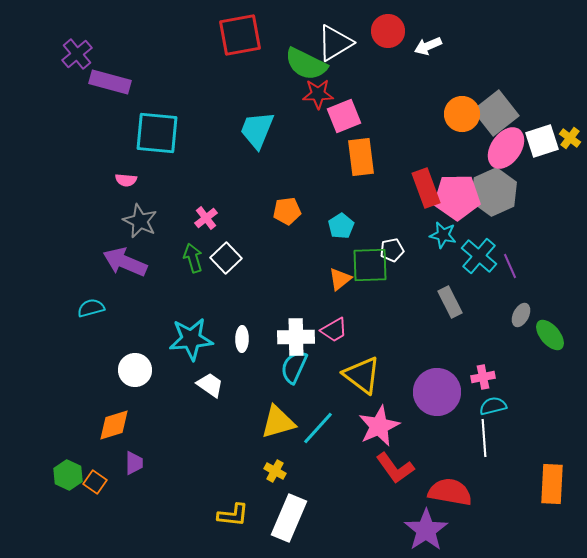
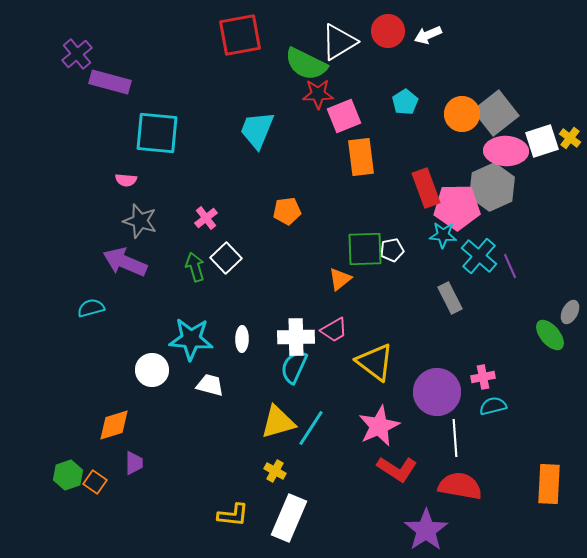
white triangle at (335, 43): moved 4 px right, 1 px up
white arrow at (428, 46): moved 11 px up
pink ellipse at (506, 148): moved 3 px down; rotated 57 degrees clockwise
gray hexagon at (494, 192): moved 2 px left, 5 px up
pink pentagon at (457, 197): moved 10 px down
gray star at (140, 221): rotated 8 degrees counterclockwise
cyan pentagon at (341, 226): moved 64 px right, 124 px up
cyan star at (443, 235): rotated 8 degrees counterclockwise
green arrow at (193, 258): moved 2 px right, 9 px down
green square at (370, 265): moved 5 px left, 16 px up
gray rectangle at (450, 302): moved 4 px up
gray ellipse at (521, 315): moved 49 px right, 3 px up
cyan star at (191, 339): rotated 9 degrees clockwise
white circle at (135, 370): moved 17 px right
yellow triangle at (362, 375): moved 13 px right, 13 px up
white trapezoid at (210, 385): rotated 20 degrees counterclockwise
cyan line at (318, 428): moved 7 px left; rotated 9 degrees counterclockwise
white line at (484, 438): moved 29 px left
red L-shape at (395, 468): moved 2 px right, 1 px down; rotated 21 degrees counterclockwise
green hexagon at (68, 475): rotated 16 degrees clockwise
orange rectangle at (552, 484): moved 3 px left
red semicircle at (450, 492): moved 10 px right, 6 px up
